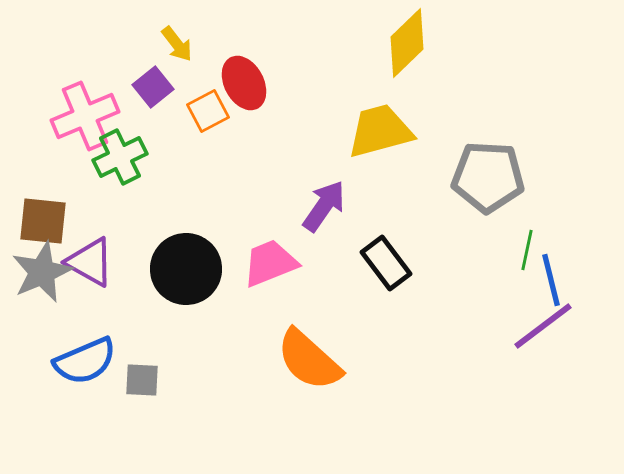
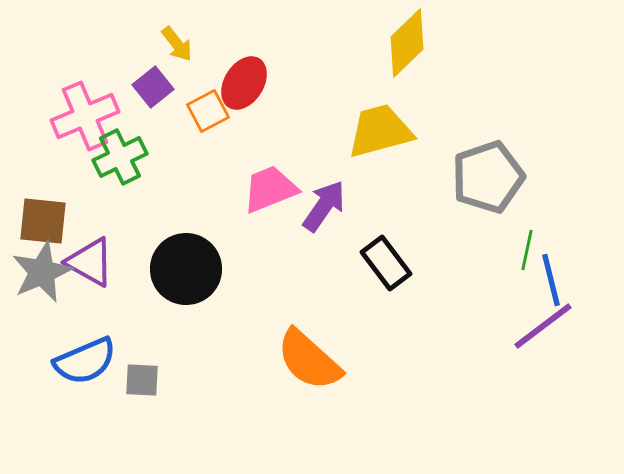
red ellipse: rotated 60 degrees clockwise
gray pentagon: rotated 22 degrees counterclockwise
pink trapezoid: moved 74 px up
